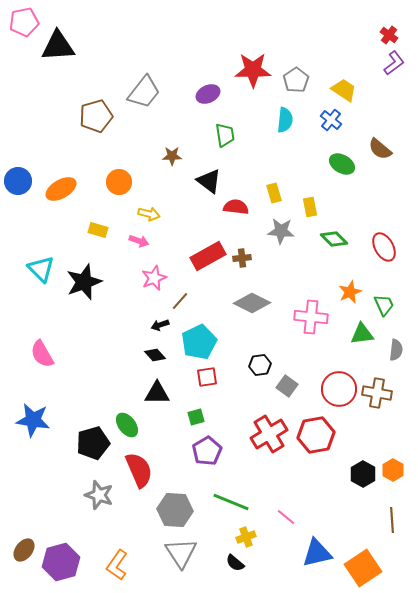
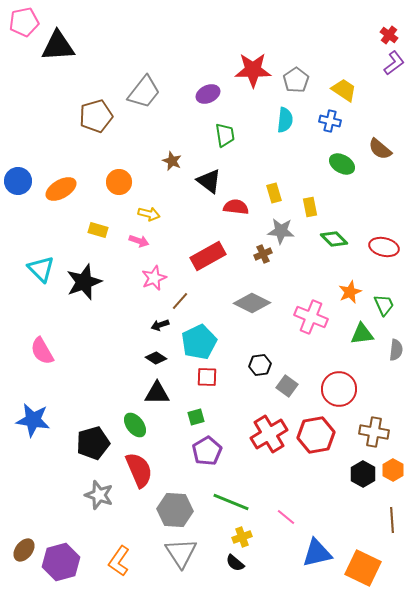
blue cross at (331, 120): moved 1 px left, 1 px down; rotated 25 degrees counterclockwise
brown star at (172, 156): moved 5 px down; rotated 24 degrees clockwise
red ellipse at (384, 247): rotated 48 degrees counterclockwise
brown cross at (242, 258): moved 21 px right, 4 px up; rotated 18 degrees counterclockwise
pink cross at (311, 317): rotated 16 degrees clockwise
pink semicircle at (42, 354): moved 3 px up
black diamond at (155, 355): moved 1 px right, 3 px down; rotated 15 degrees counterclockwise
red square at (207, 377): rotated 10 degrees clockwise
brown cross at (377, 393): moved 3 px left, 39 px down
green ellipse at (127, 425): moved 8 px right
yellow cross at (246, 537): moved 4 px left
orange L-shape at (117, 565): moved 2 px right, 4 px up
orange square at (363, 568): rotated 30 degrees counterclockwise
